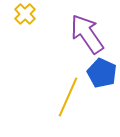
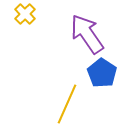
blue pentagon: rotated 8 degrees clockwise
yellow line: moved 1 px left, 7 px down
